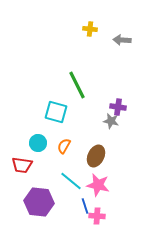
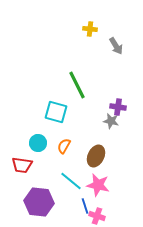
gray arrow: moved 6 px left, 6 px down; rotated 126 degrees counterclockwise
pink cross: rotated 14 degrees clockwise
